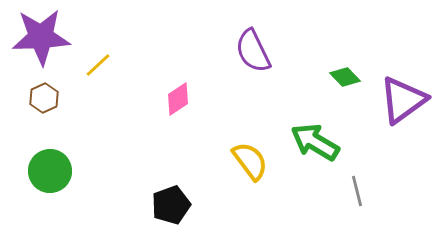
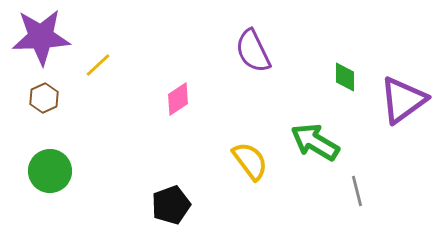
green diamond: rotated 44 degrees clockwise
